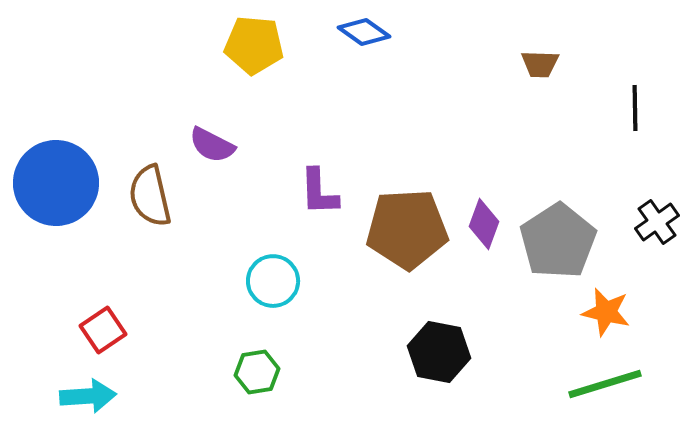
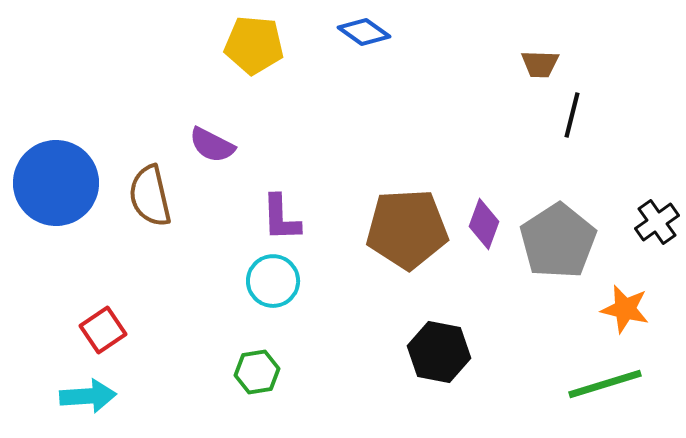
black line: moved 63 px left, 7 px down; rotated 15 degrees clockwise
purple L-shape: moved 38 px left, 26 px down
orange star: moved 19 px right, 3 px up
